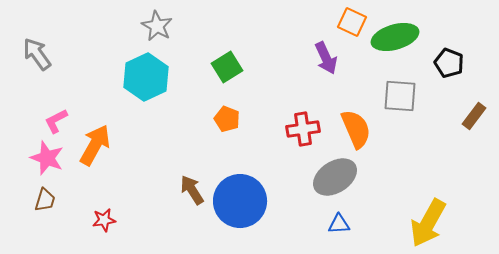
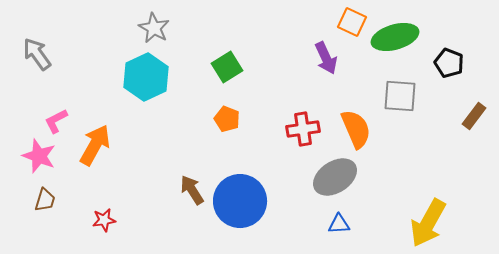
gray star: moved 3 px left, 2 px down
pink star: moved 8 px left, 2 px up
